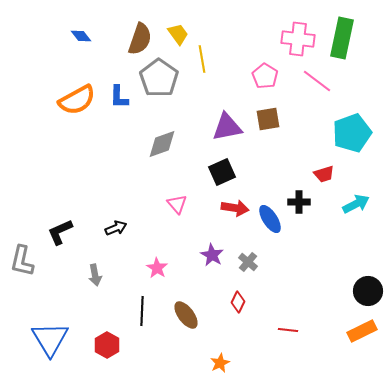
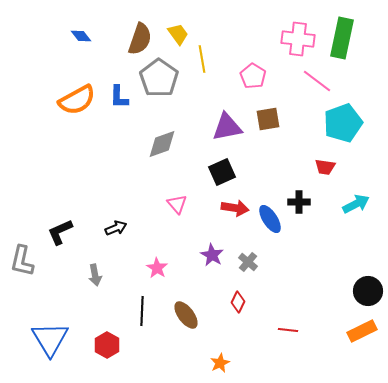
pink pentagon: moved 12 px left
cyan pentagon: moved 9 px left, 10 px up
red trapezoid: moved 1 px right, 7 px up; rotated 25 degrees clockwise
